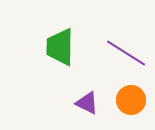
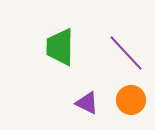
purple line: rotated 15 degrees clockwise
